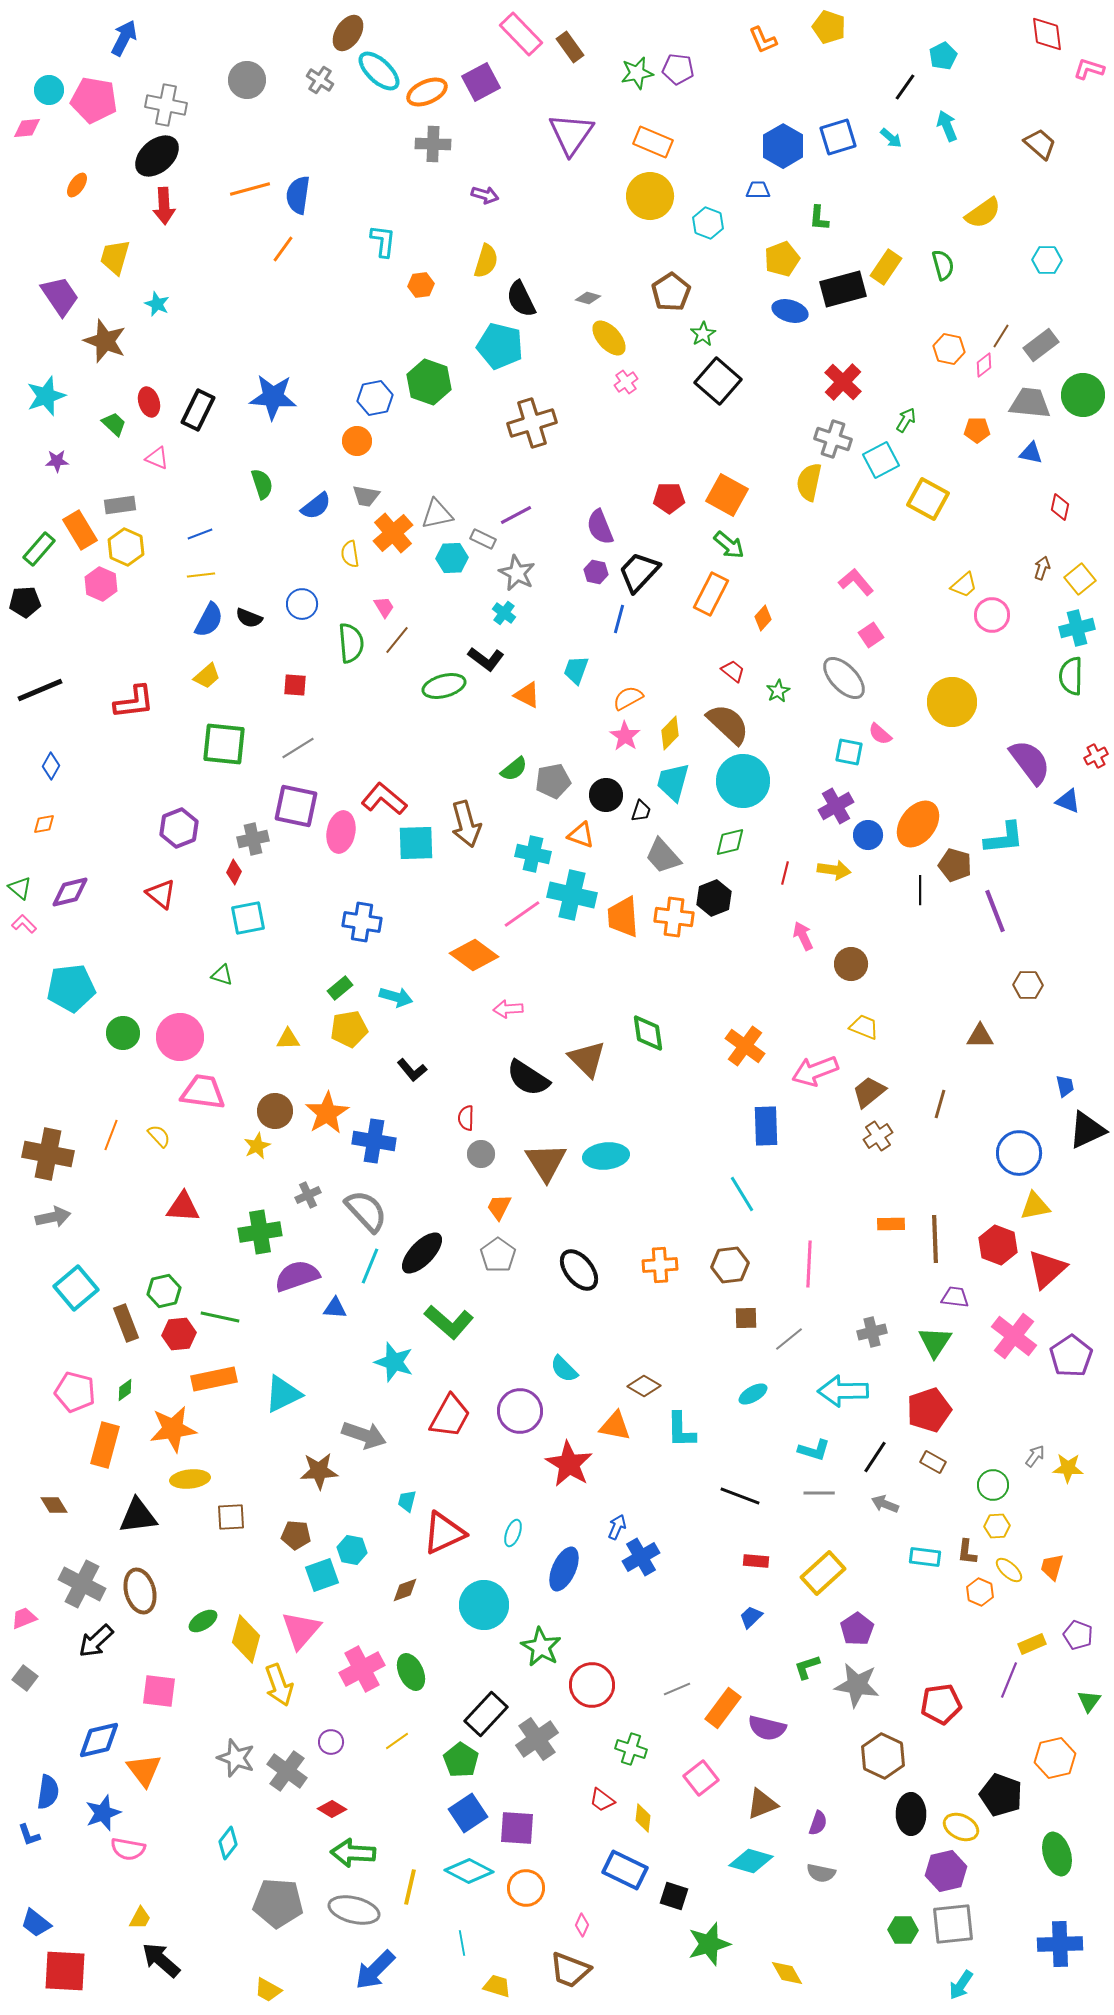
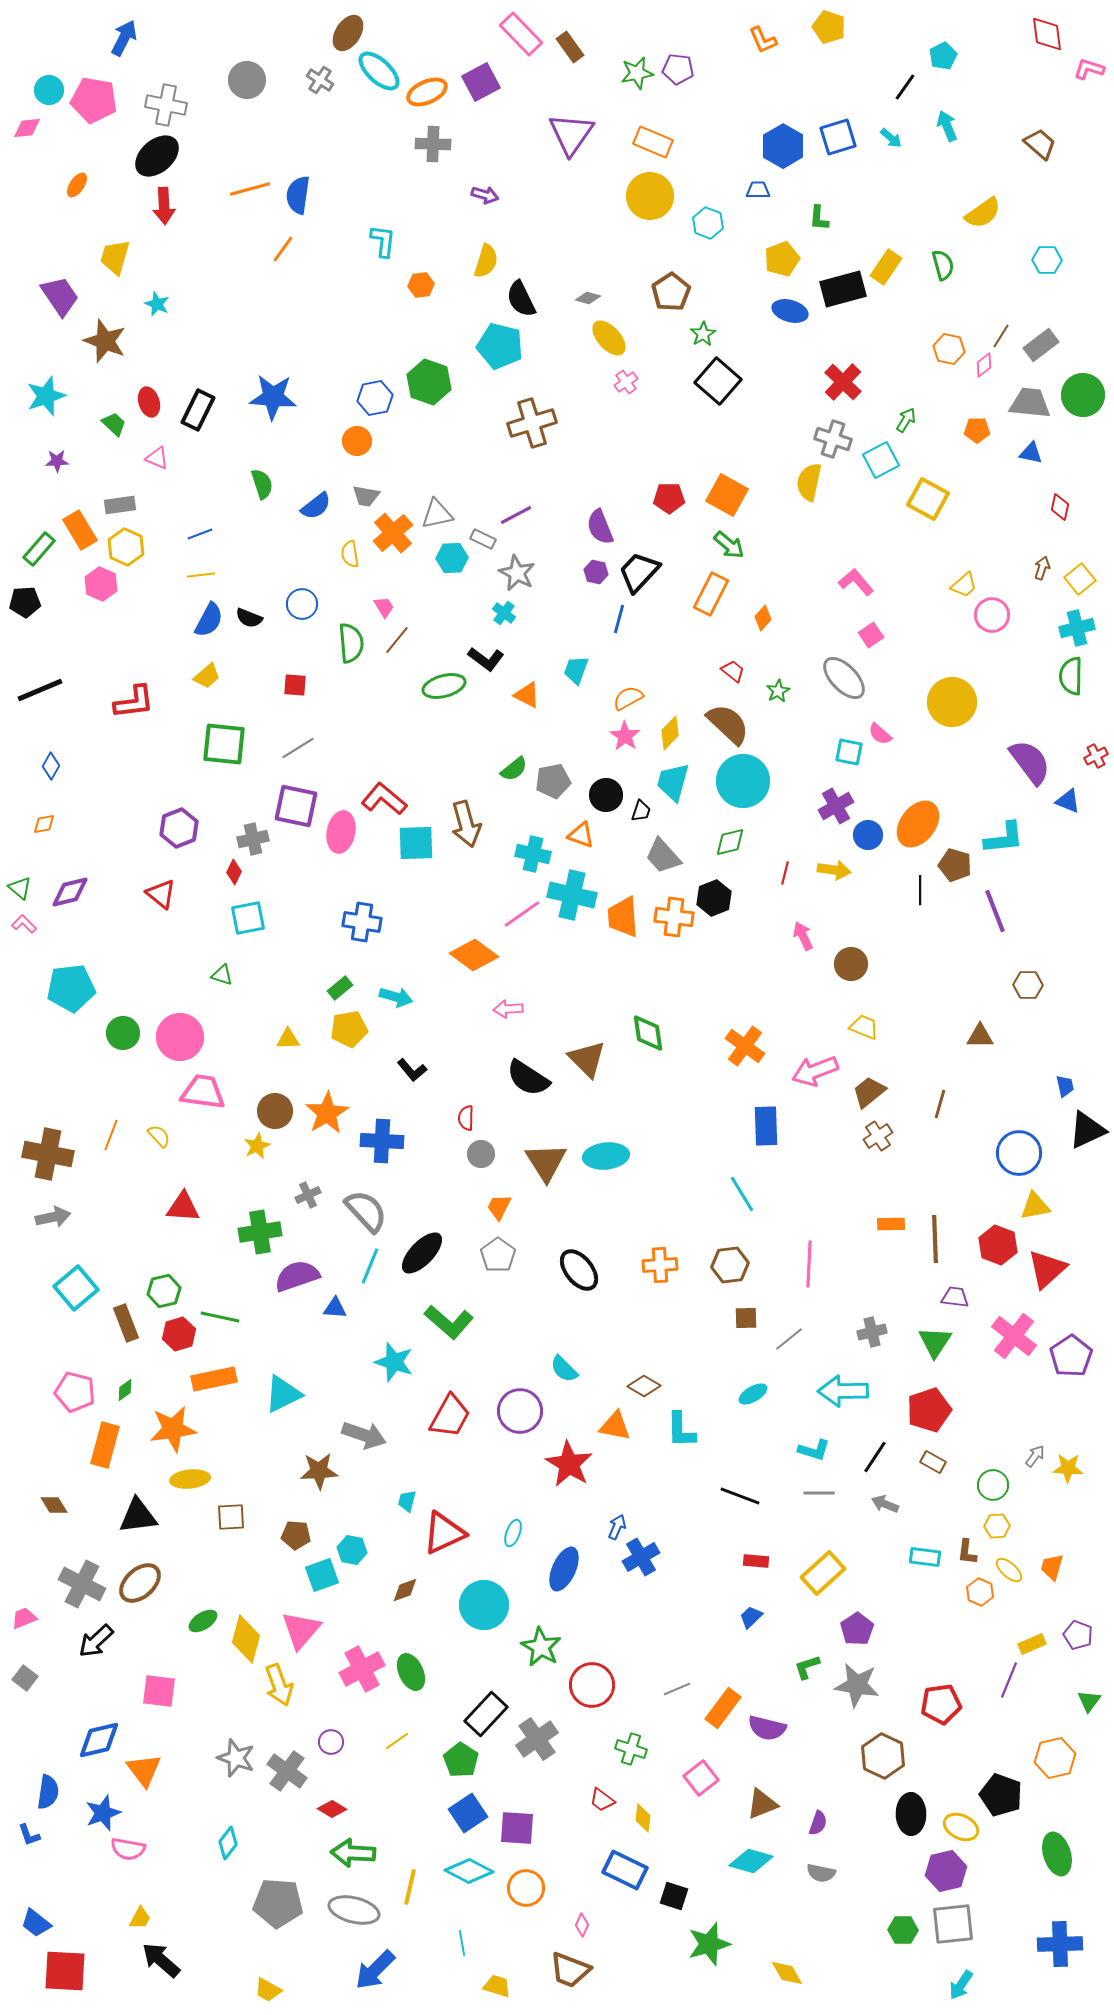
blue cross at (374, 1141): moved 8 px right; rotated 6 degrees counterclockwise
red hexagon at (179, 1334): rotated 12 degrees counterclockwise
brown ellipse at (140, 1591): moved 8 px up; rotated 63 degrees clockwise
